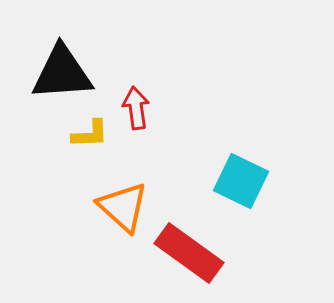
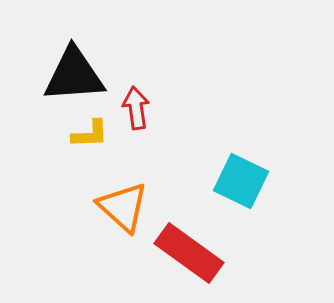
black triangle: moved 12 px right, 2 px down
